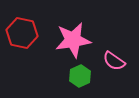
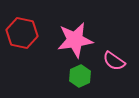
pink star: moved 2 px right
